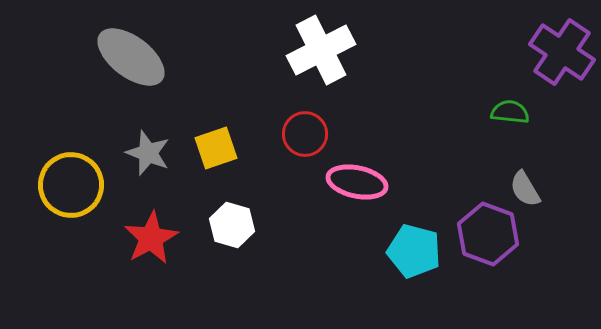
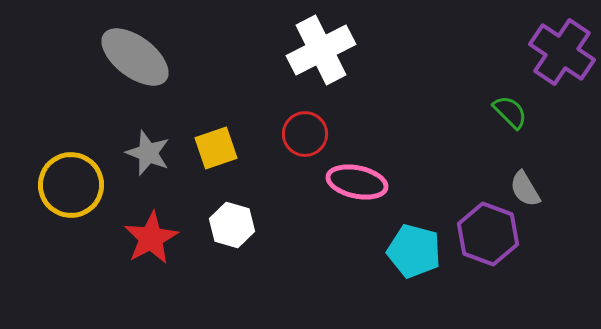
gray ellipse: moved 4 px right
green semicircle: rotated 39 degrees clockwise
